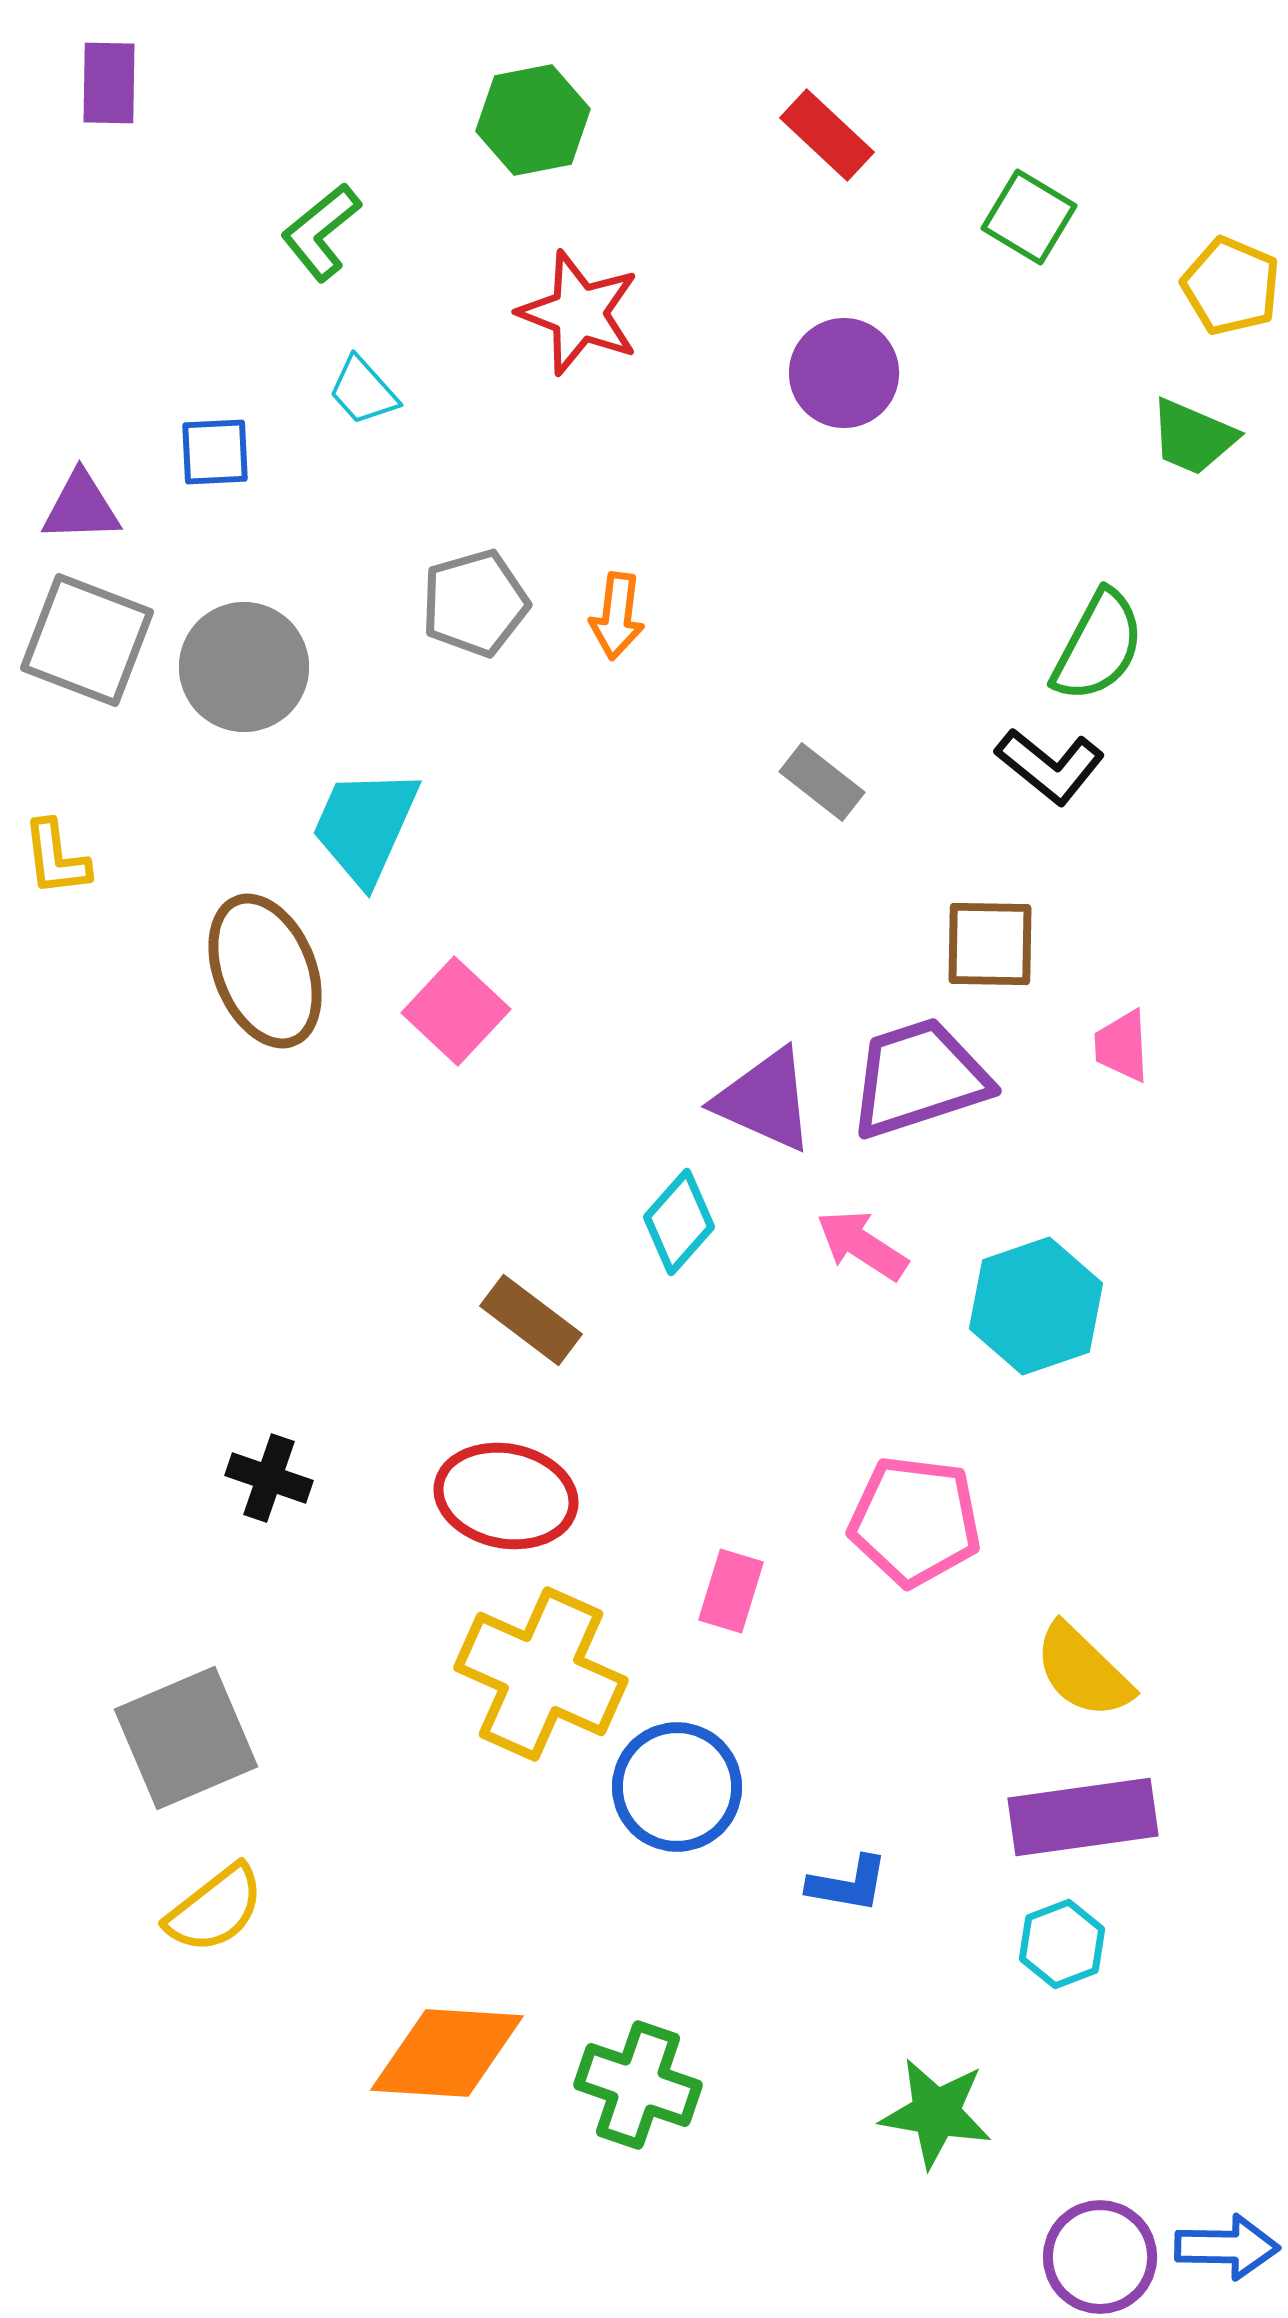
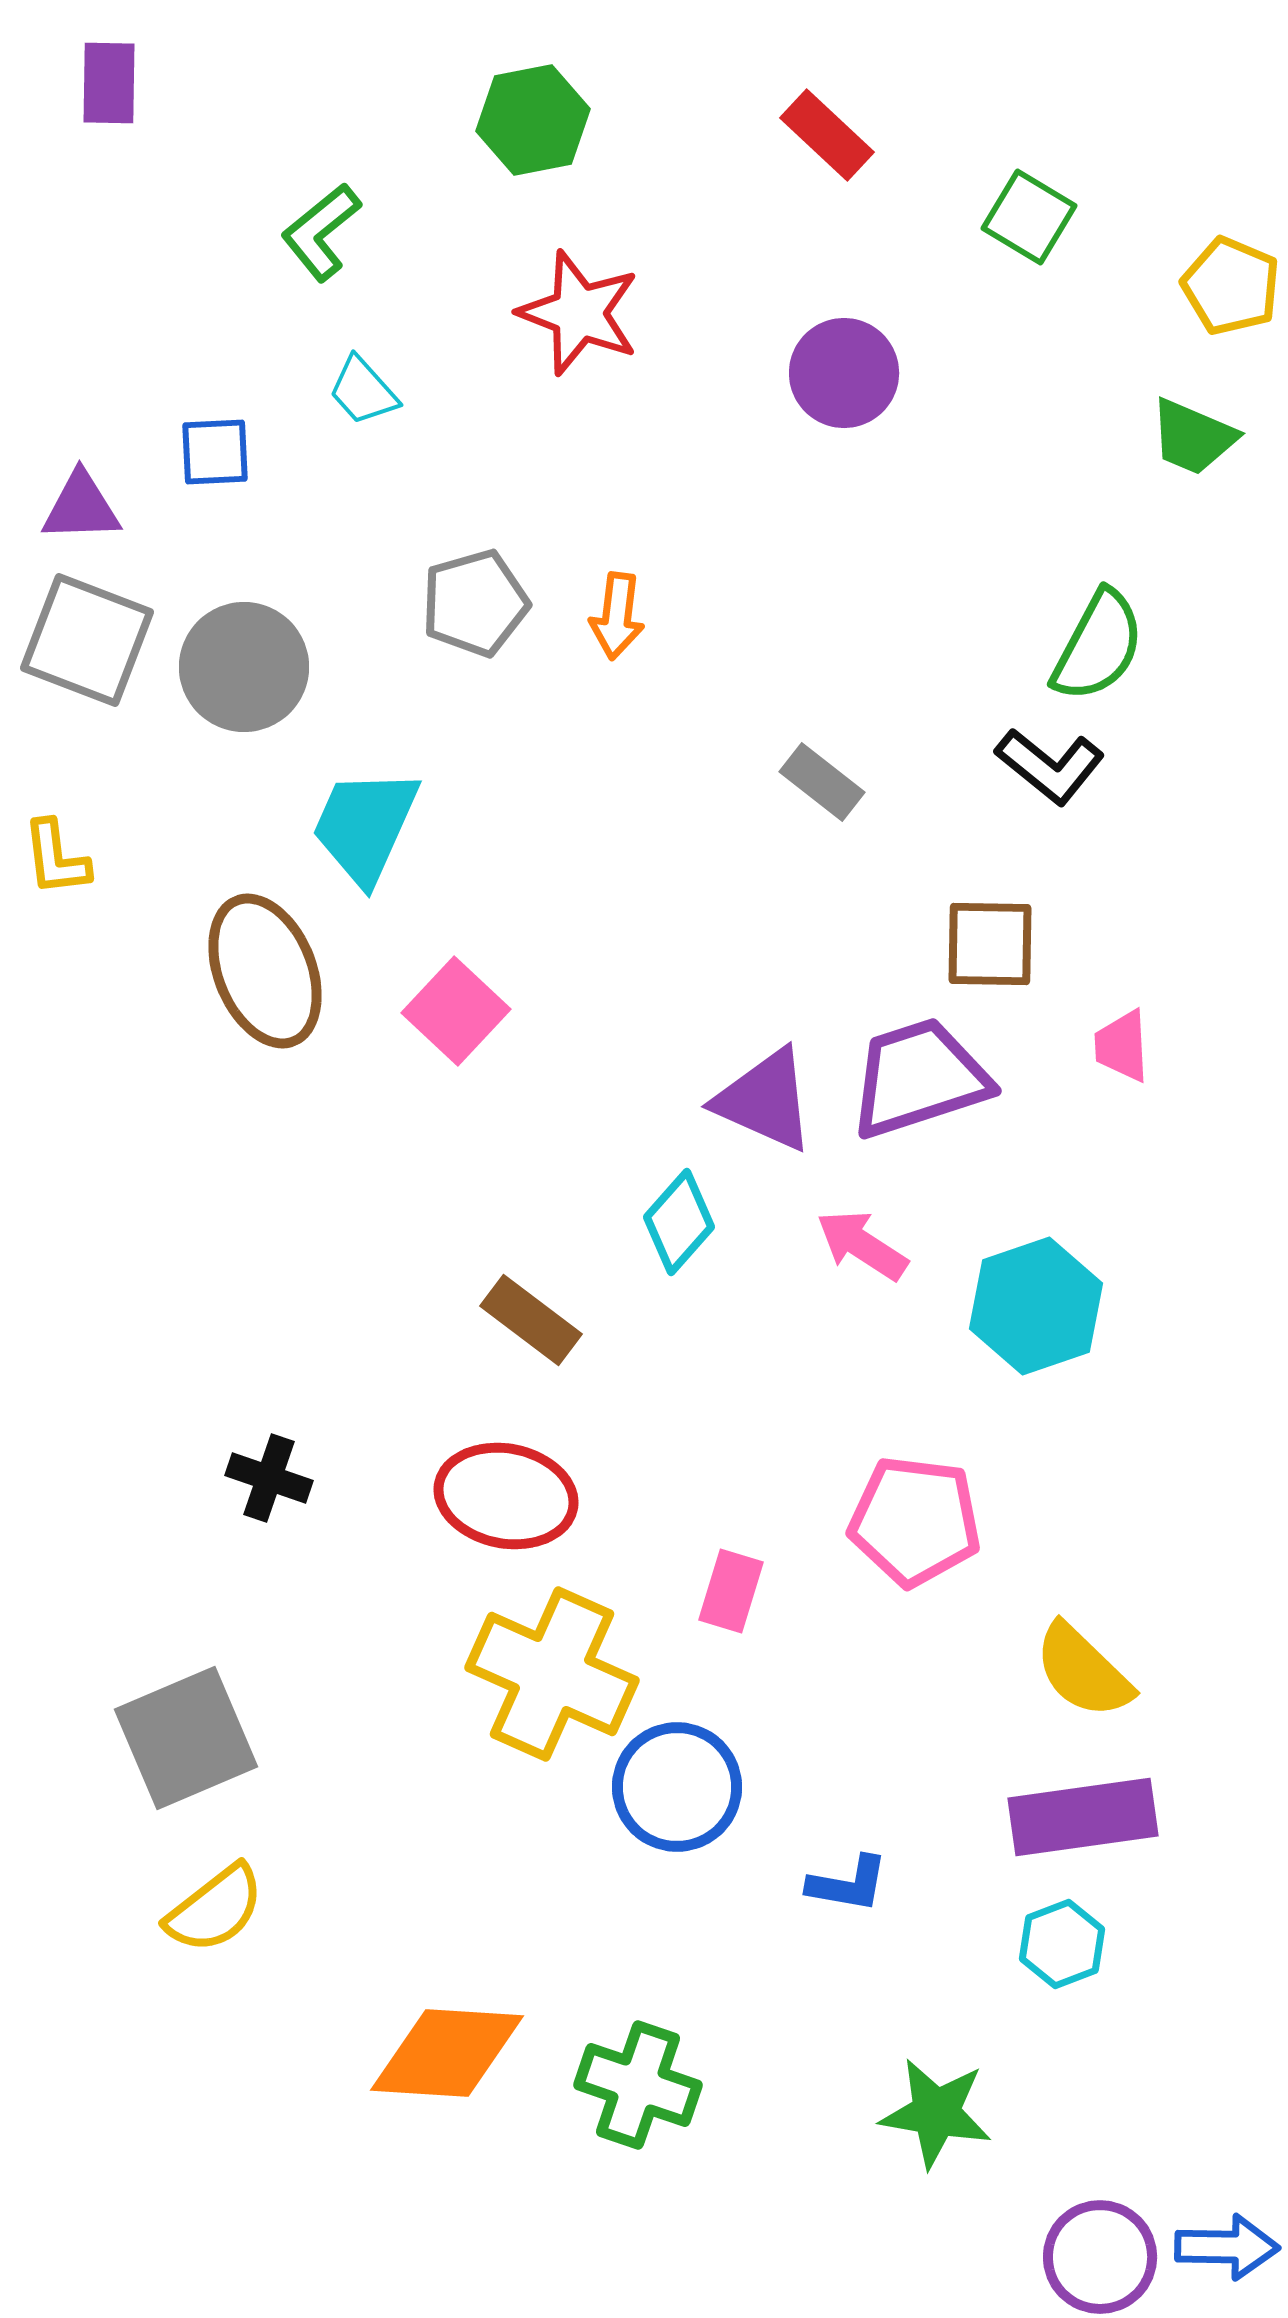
yellow cross at (541, 1674): moved 11 px right
